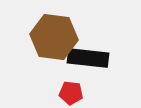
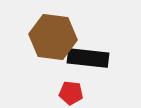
brown hexagon: moved 1 px left
